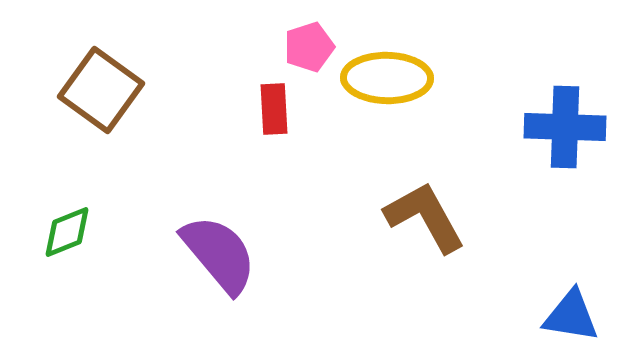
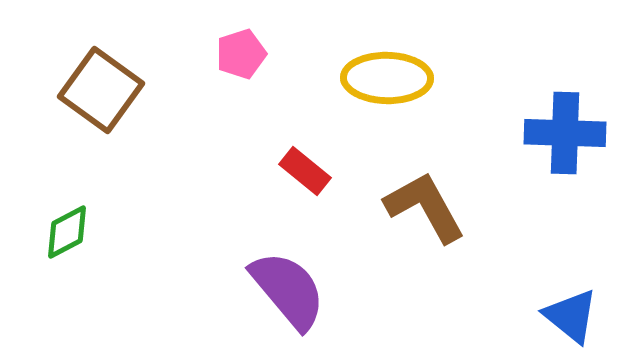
pink pentagon: moved 68 px left, 7 px down
red rectangle: moved 31 px right, 62 px down; rotated 48 degrees counterclockwise
blue cross: moved 6 px down
brown L-shape: moved 10 px up
green diamond: rotated 6 degrees counterclockwise
purple semicircle: moved 69 px right, 36 px down
blue triangle: rotated 30 degrees clockwise
